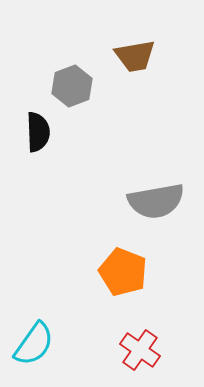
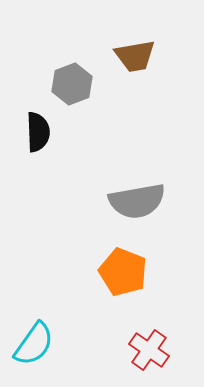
gray hexagon: moved 2 px up
gray semicircle: moved 19 px left
red cross: moved 9 px right
